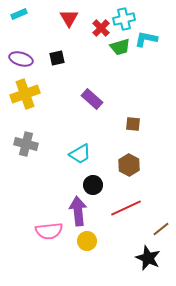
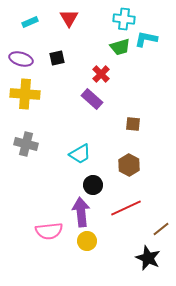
cyan rectangle: moved 11 px right, 8 px down
cyan cross: rotated 20 degrees clockwise
red cross: moved 46 px down
yellow cross: rotated 24 degrees clockwise
purple arrow: moved 3 px right, 1 px down
